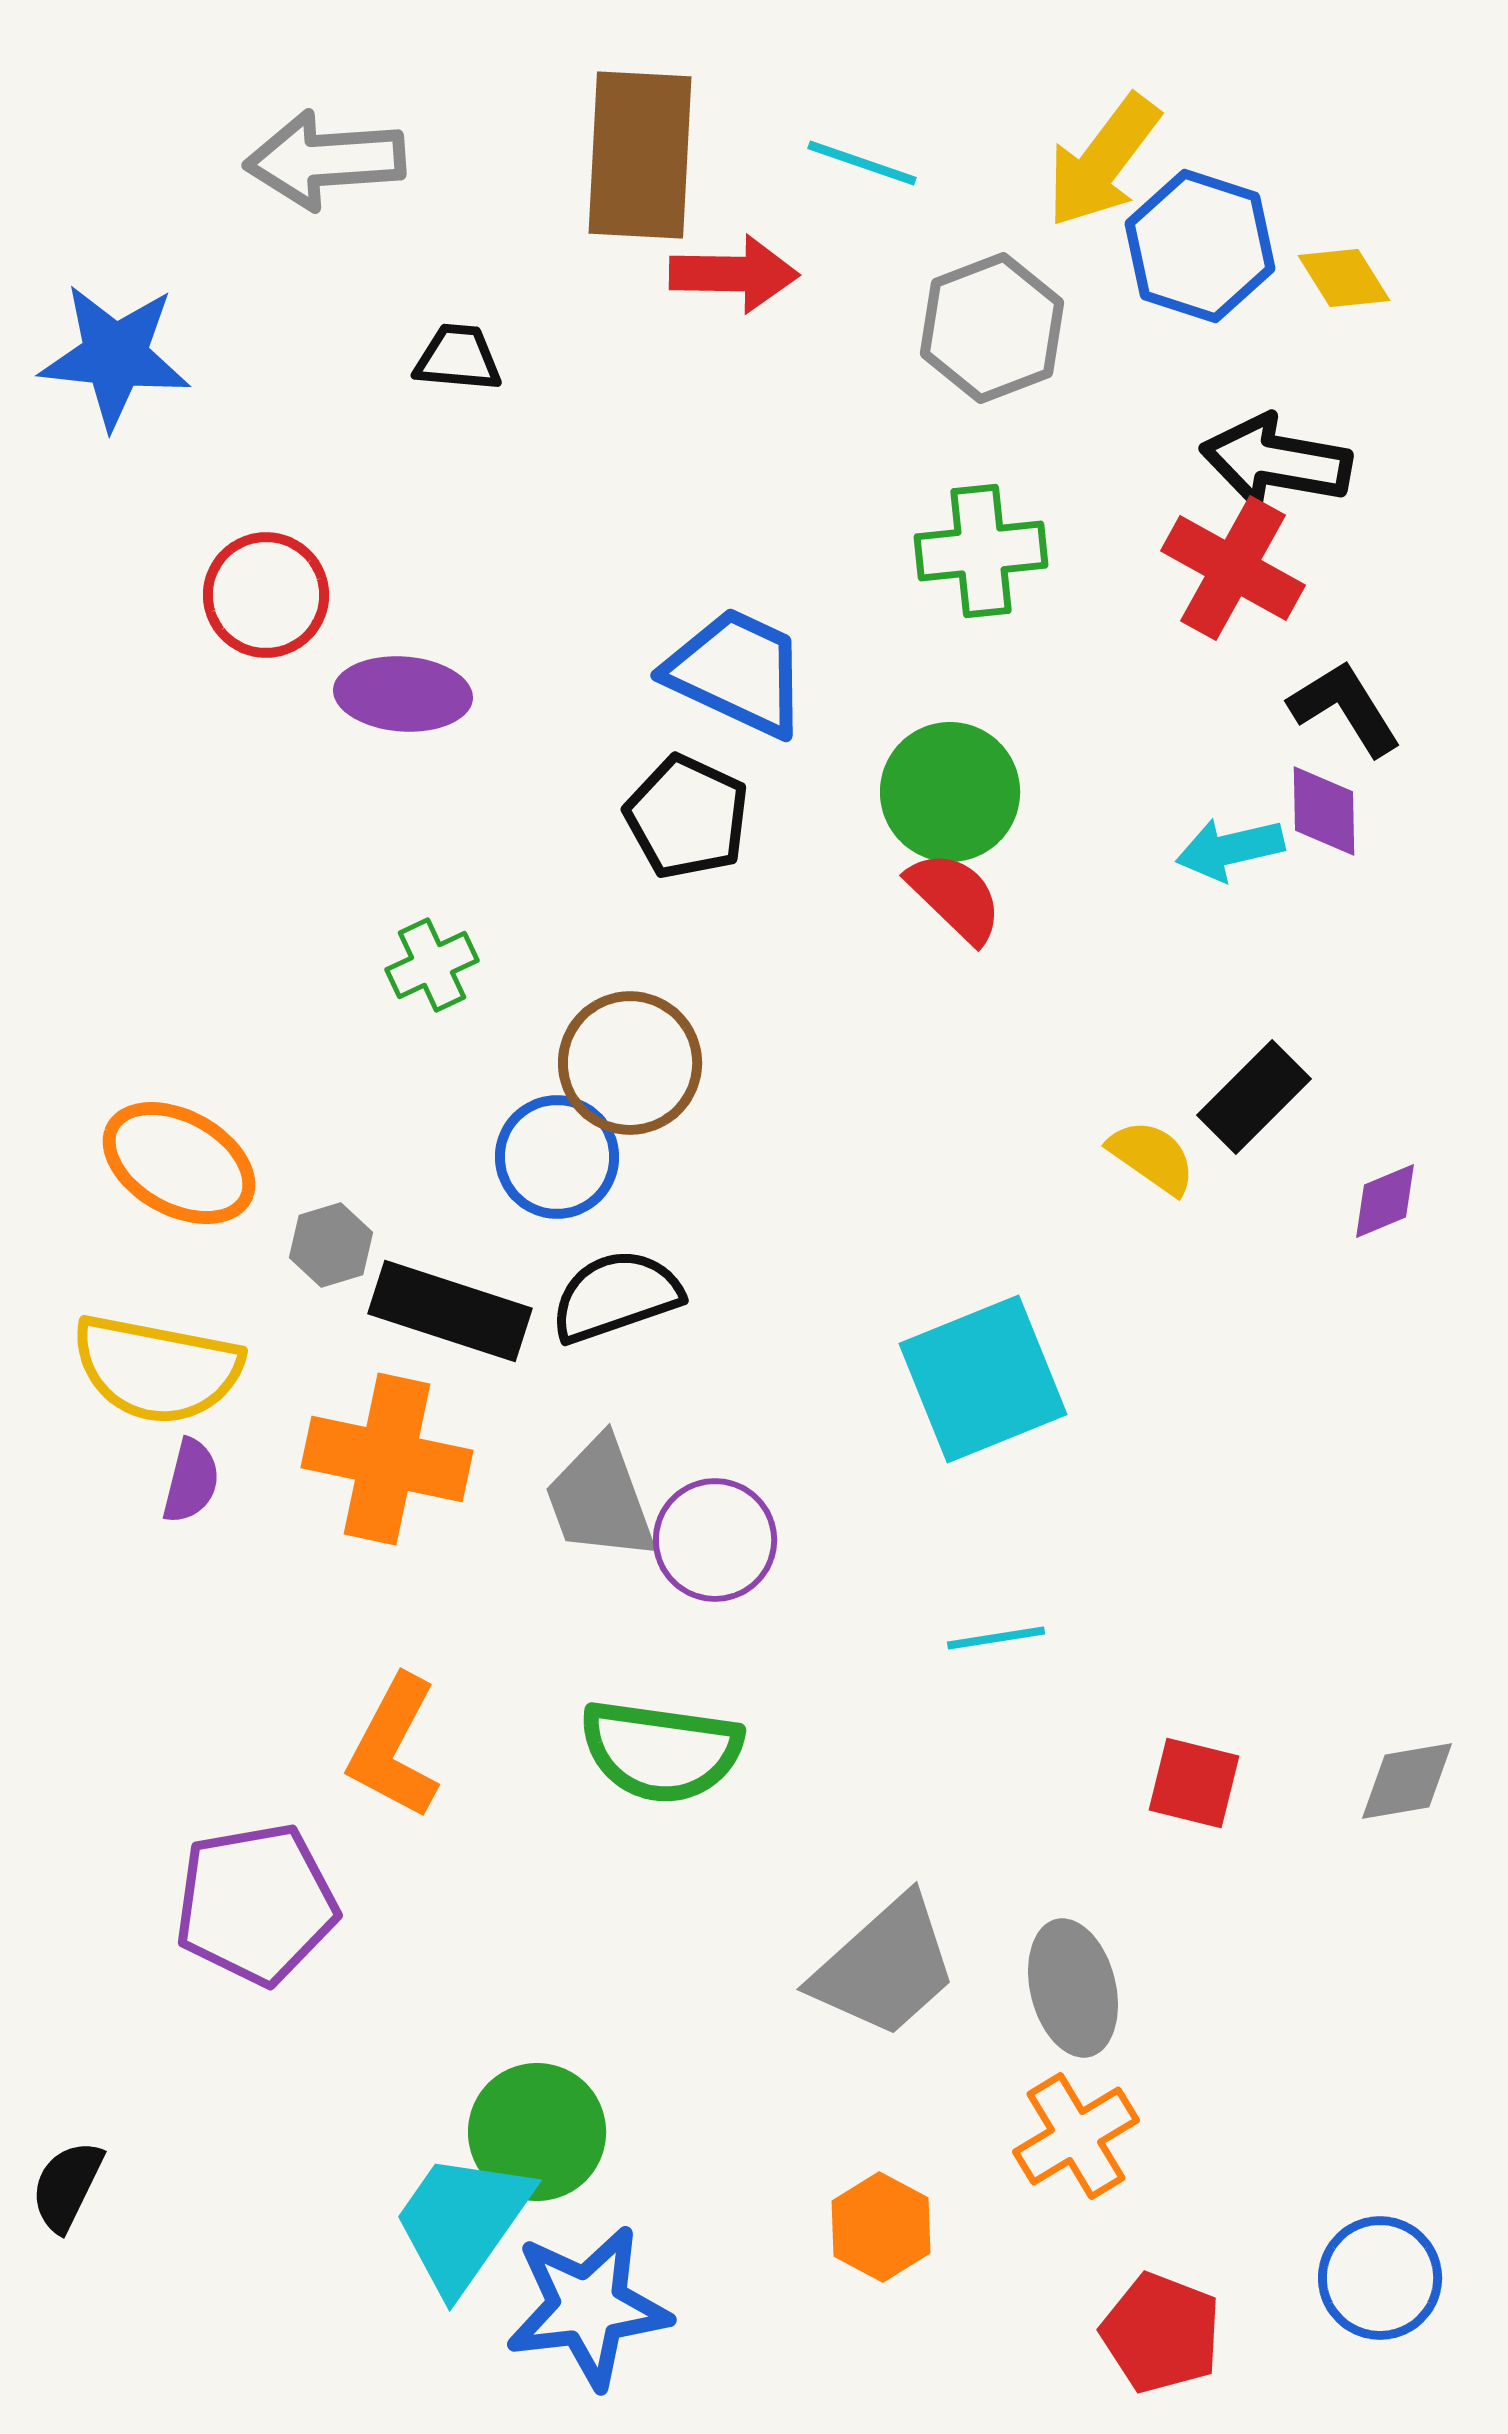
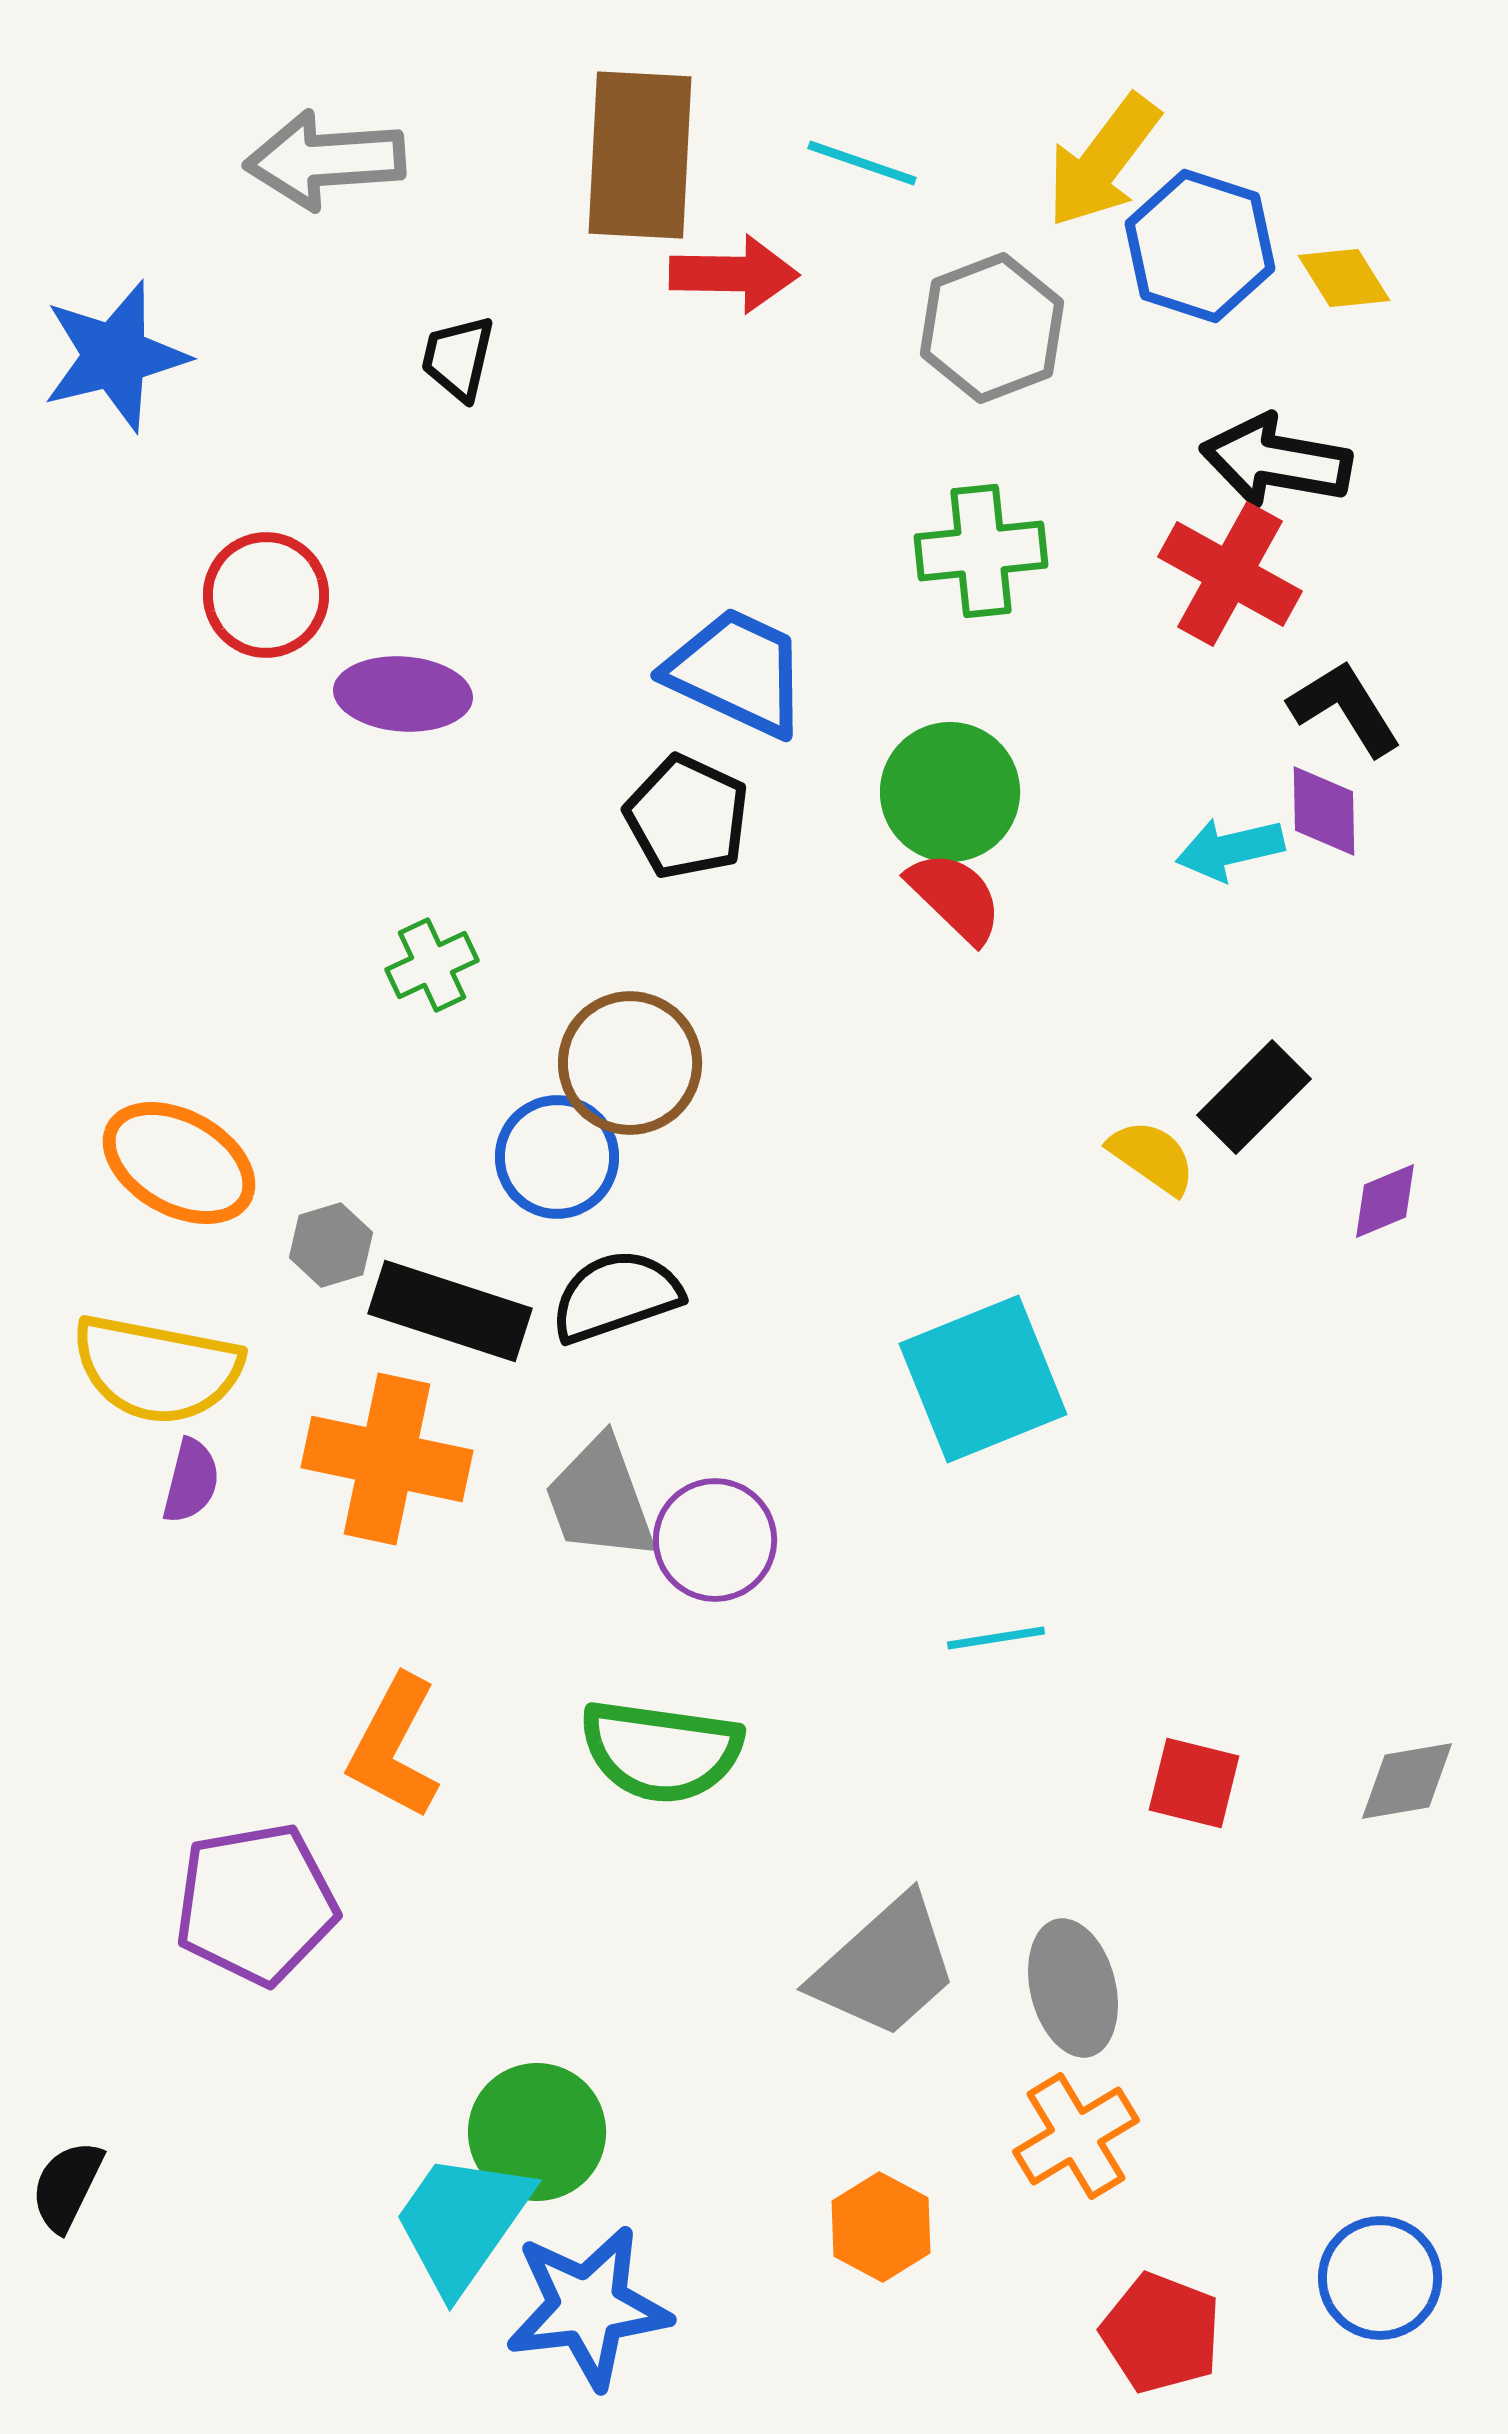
blue star at (115, 356): rotated 20 degrees counterclockwise
black trapezoid at (458, 358): rotated 82 degrees counterclockwise
red cross at (1233, 568): moved 3 px left, 6 px down
